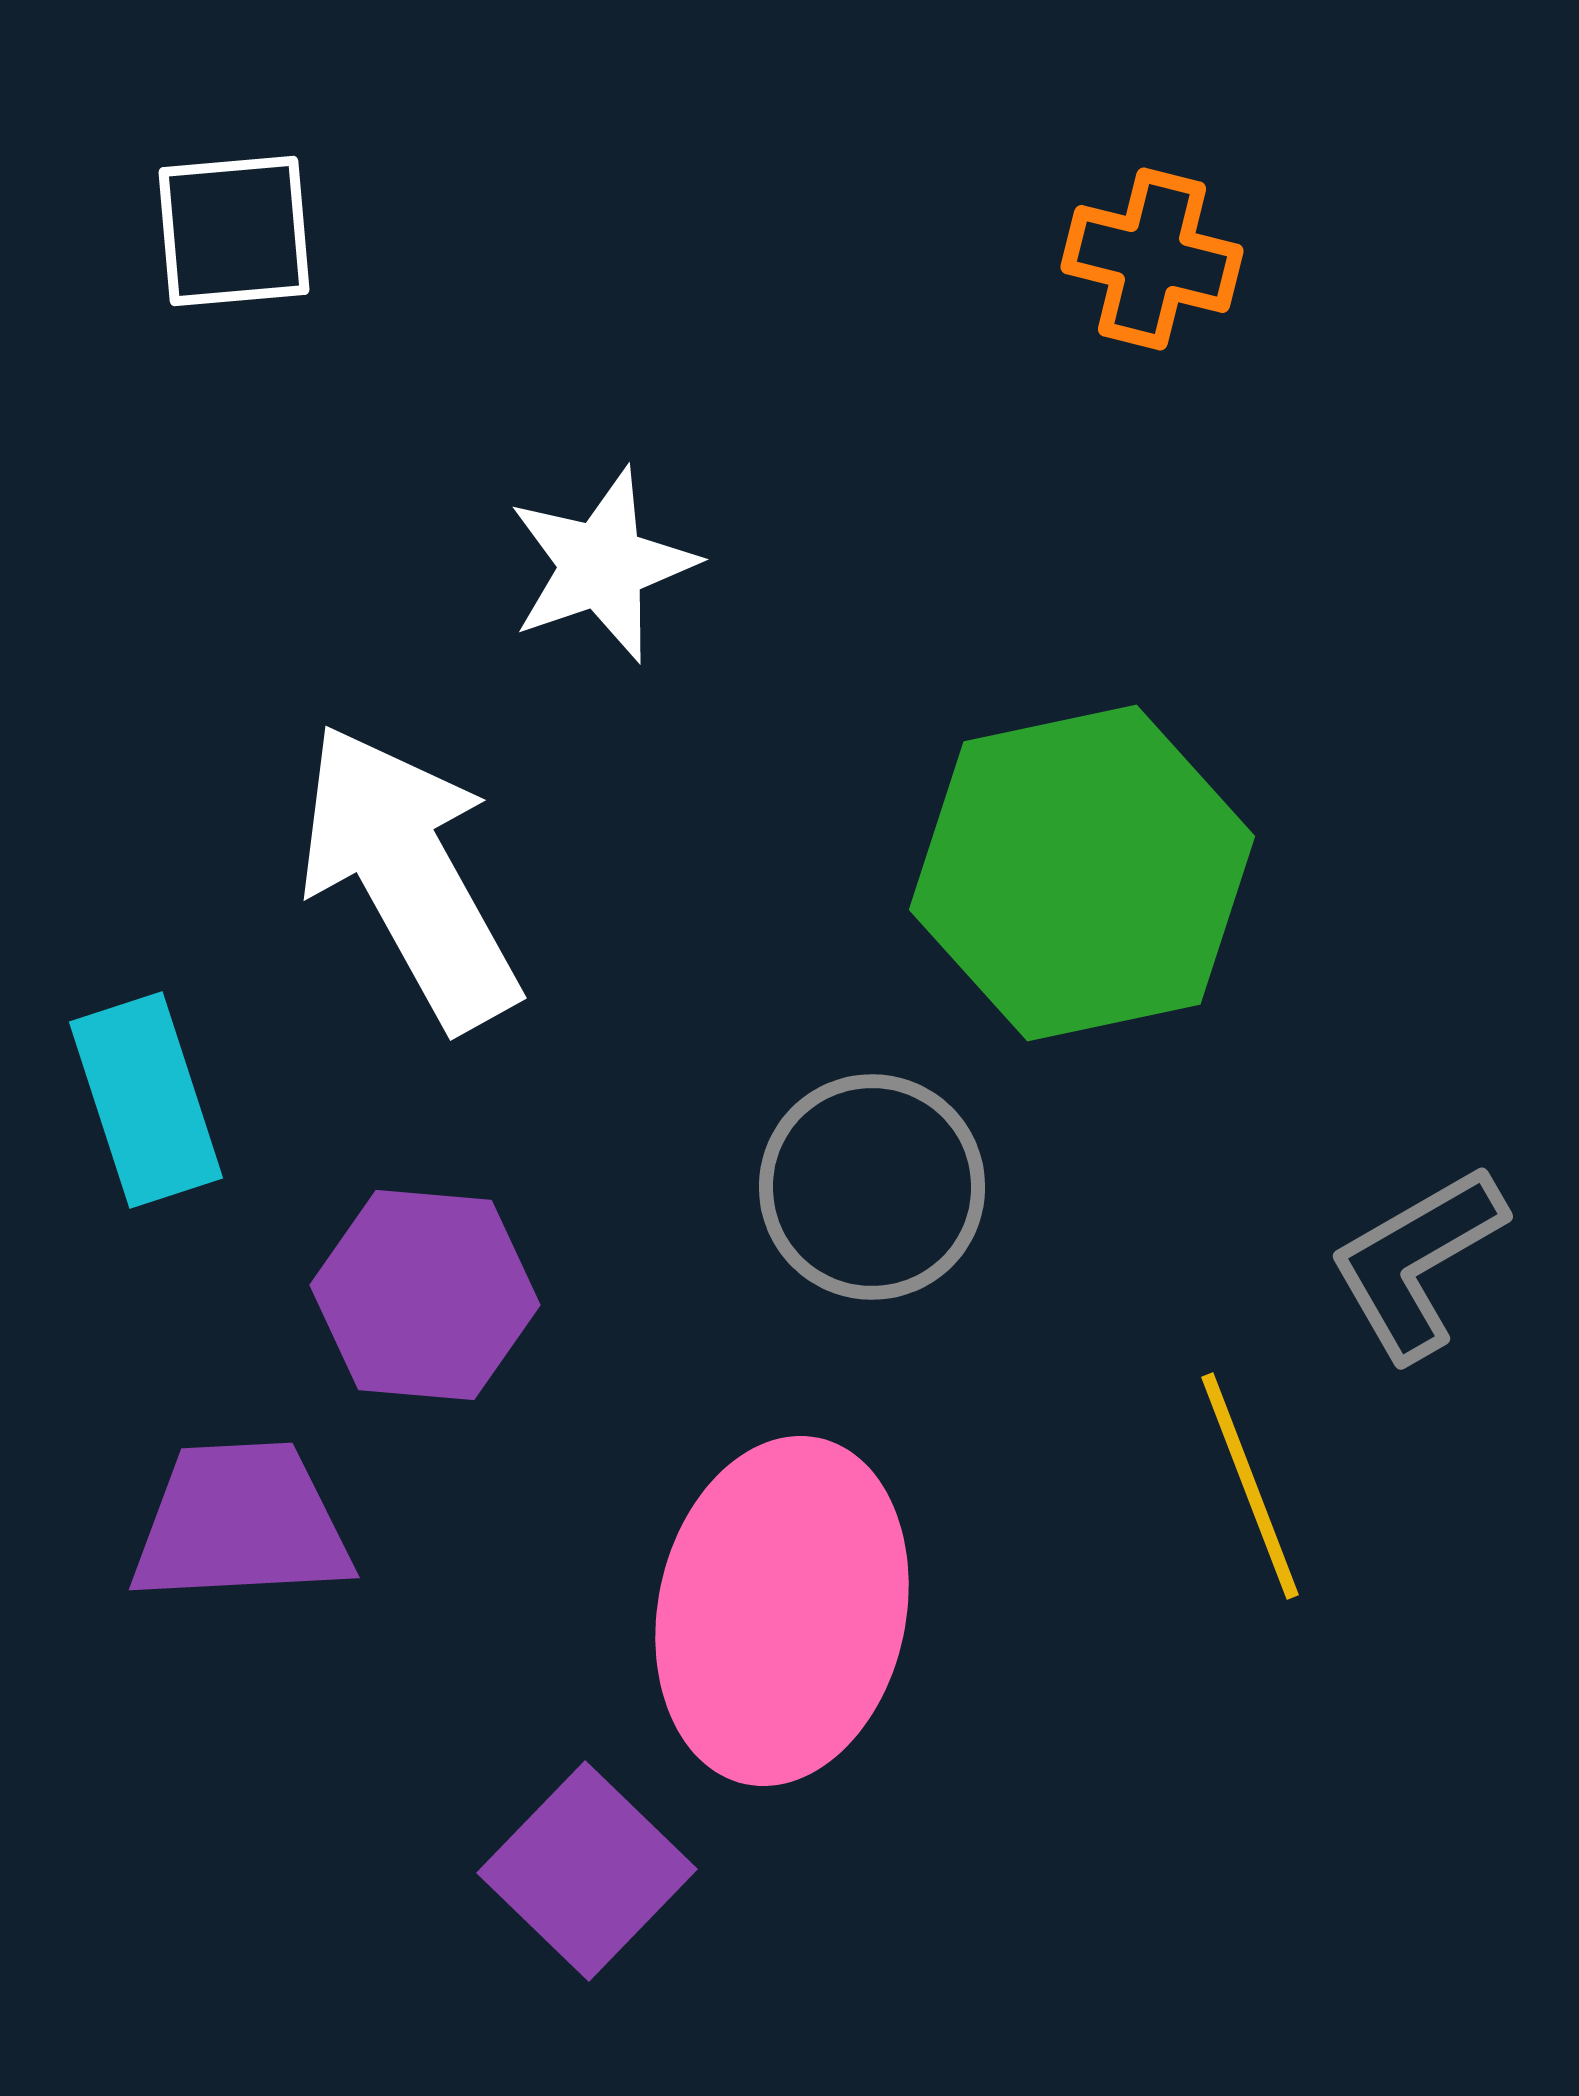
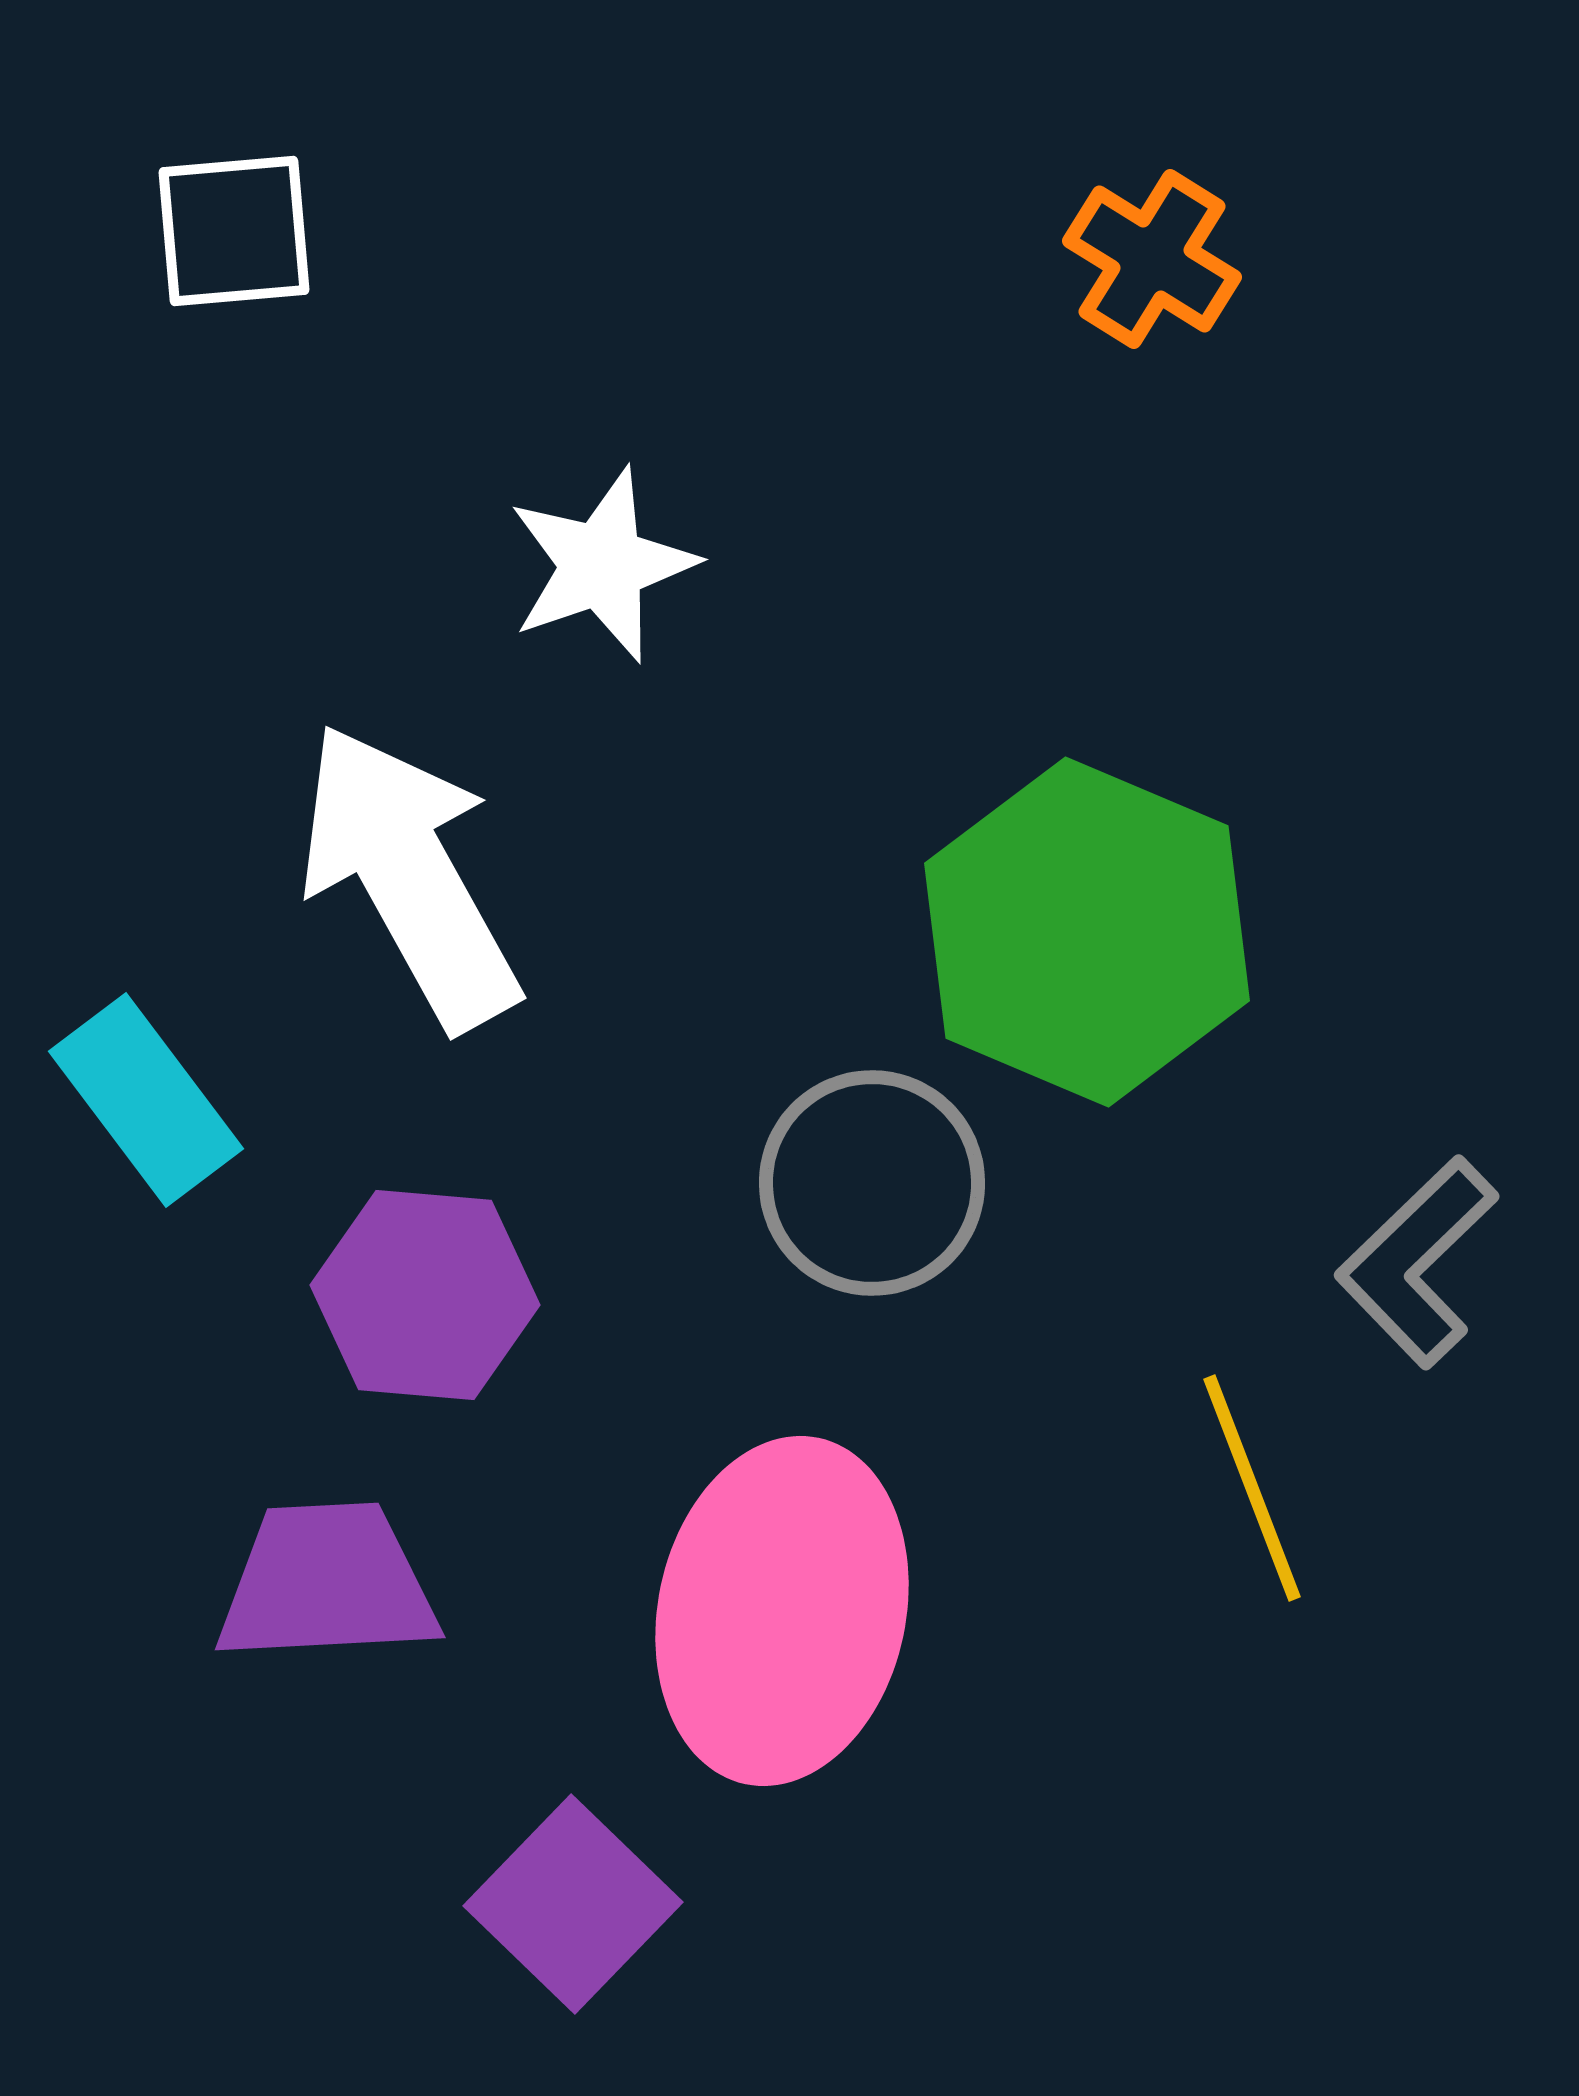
orange cross: rotated 18 degrees clockwise
green hexagon: moved 5 px right, 59 px down; rotated 25 degrees counterclockwise
cyan rectangle: rotated 19 degrees counterclockwise
gray circle: moved 4 px up
gray L-shape: rotated 14 degrees counterclockwise
yellow line: moved 2 px right, 2 px down
purple trapezoid: moved 86 px right, 60 px down
purple square: moved 14 px left, 33 px down
